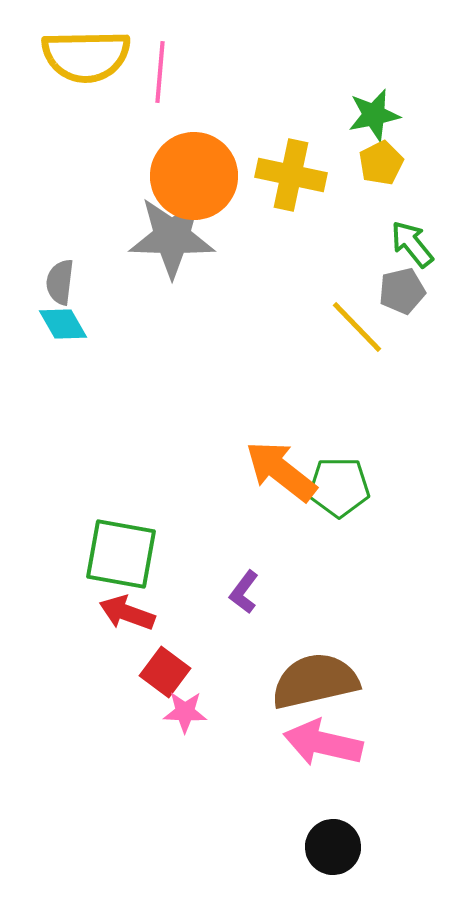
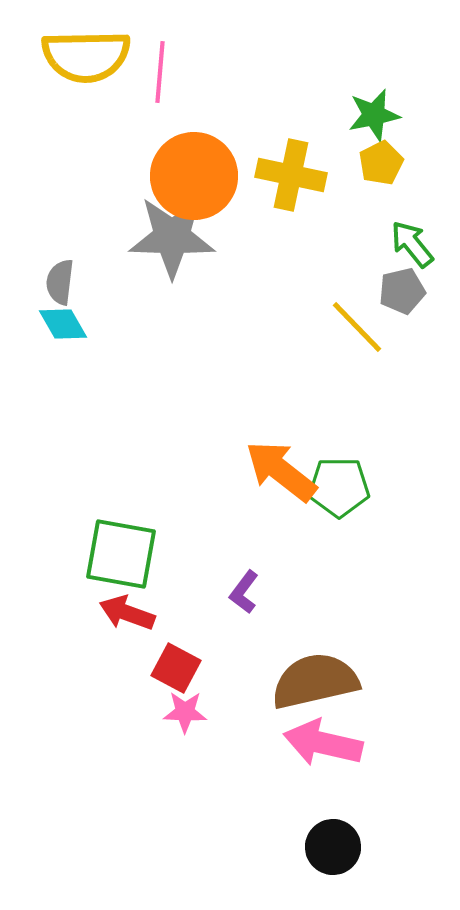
red square: moved 11 px right, 4 px up; rotated 9 degrees counterclockwise
